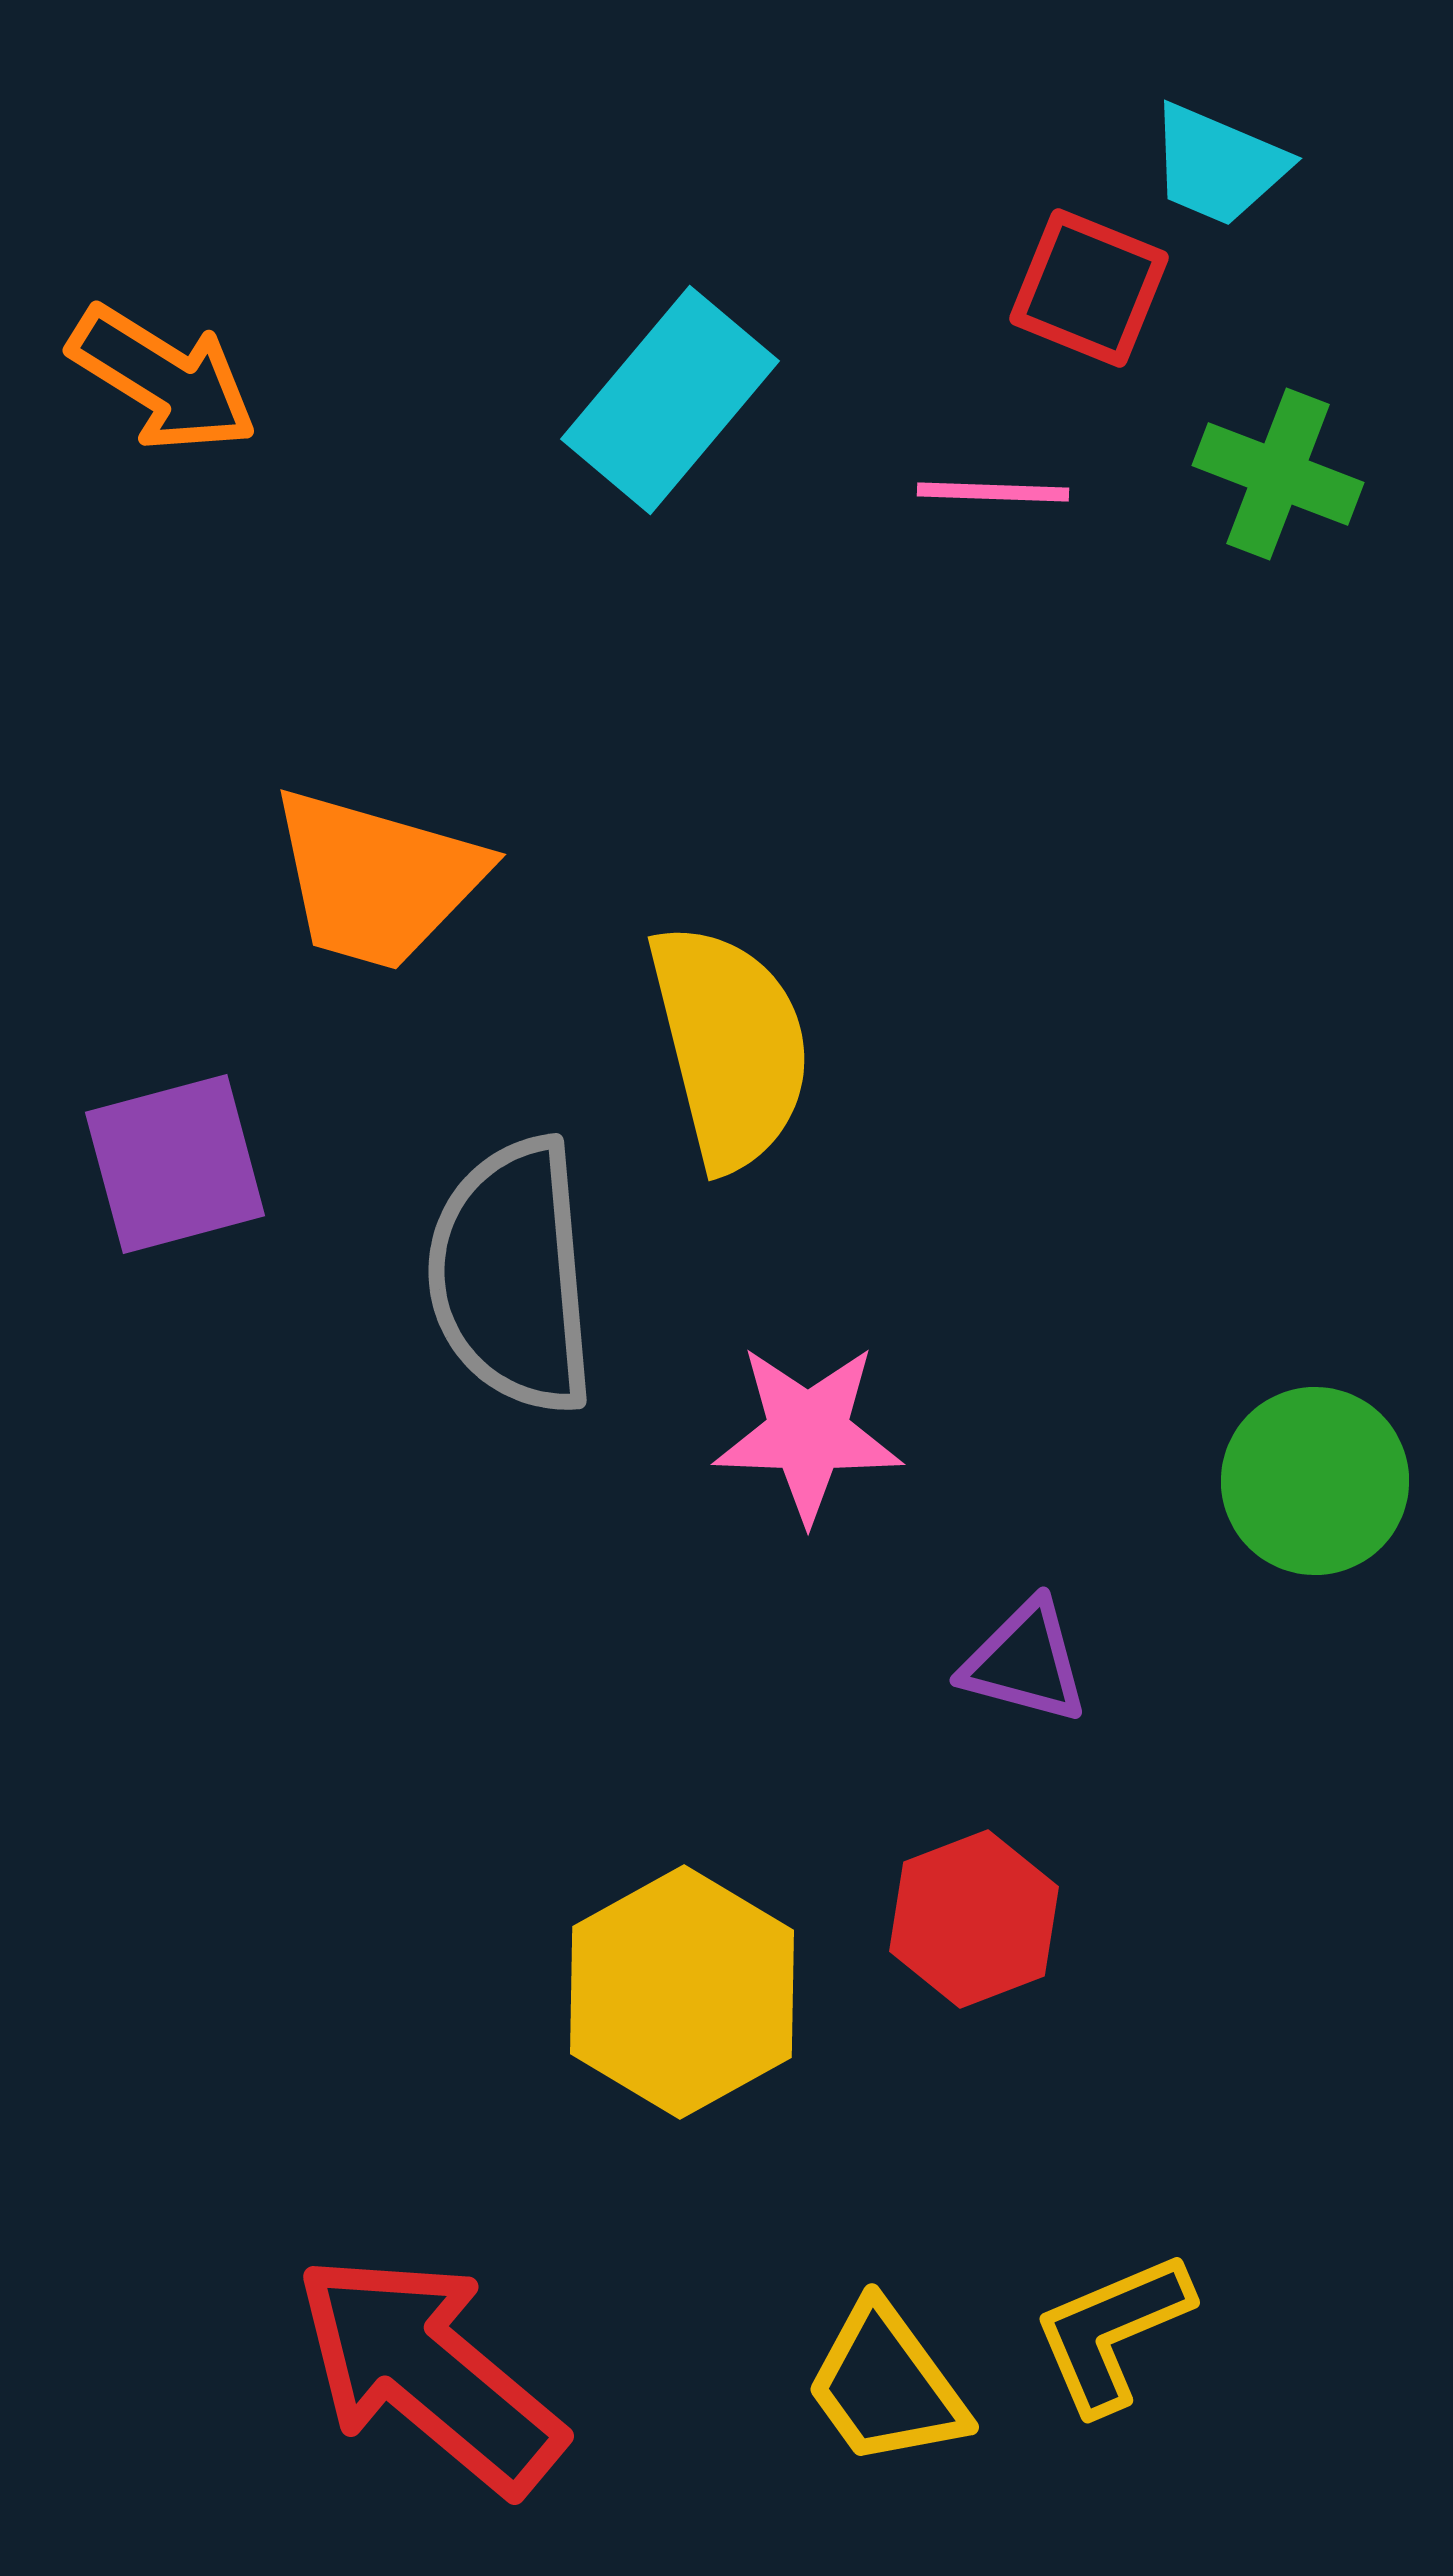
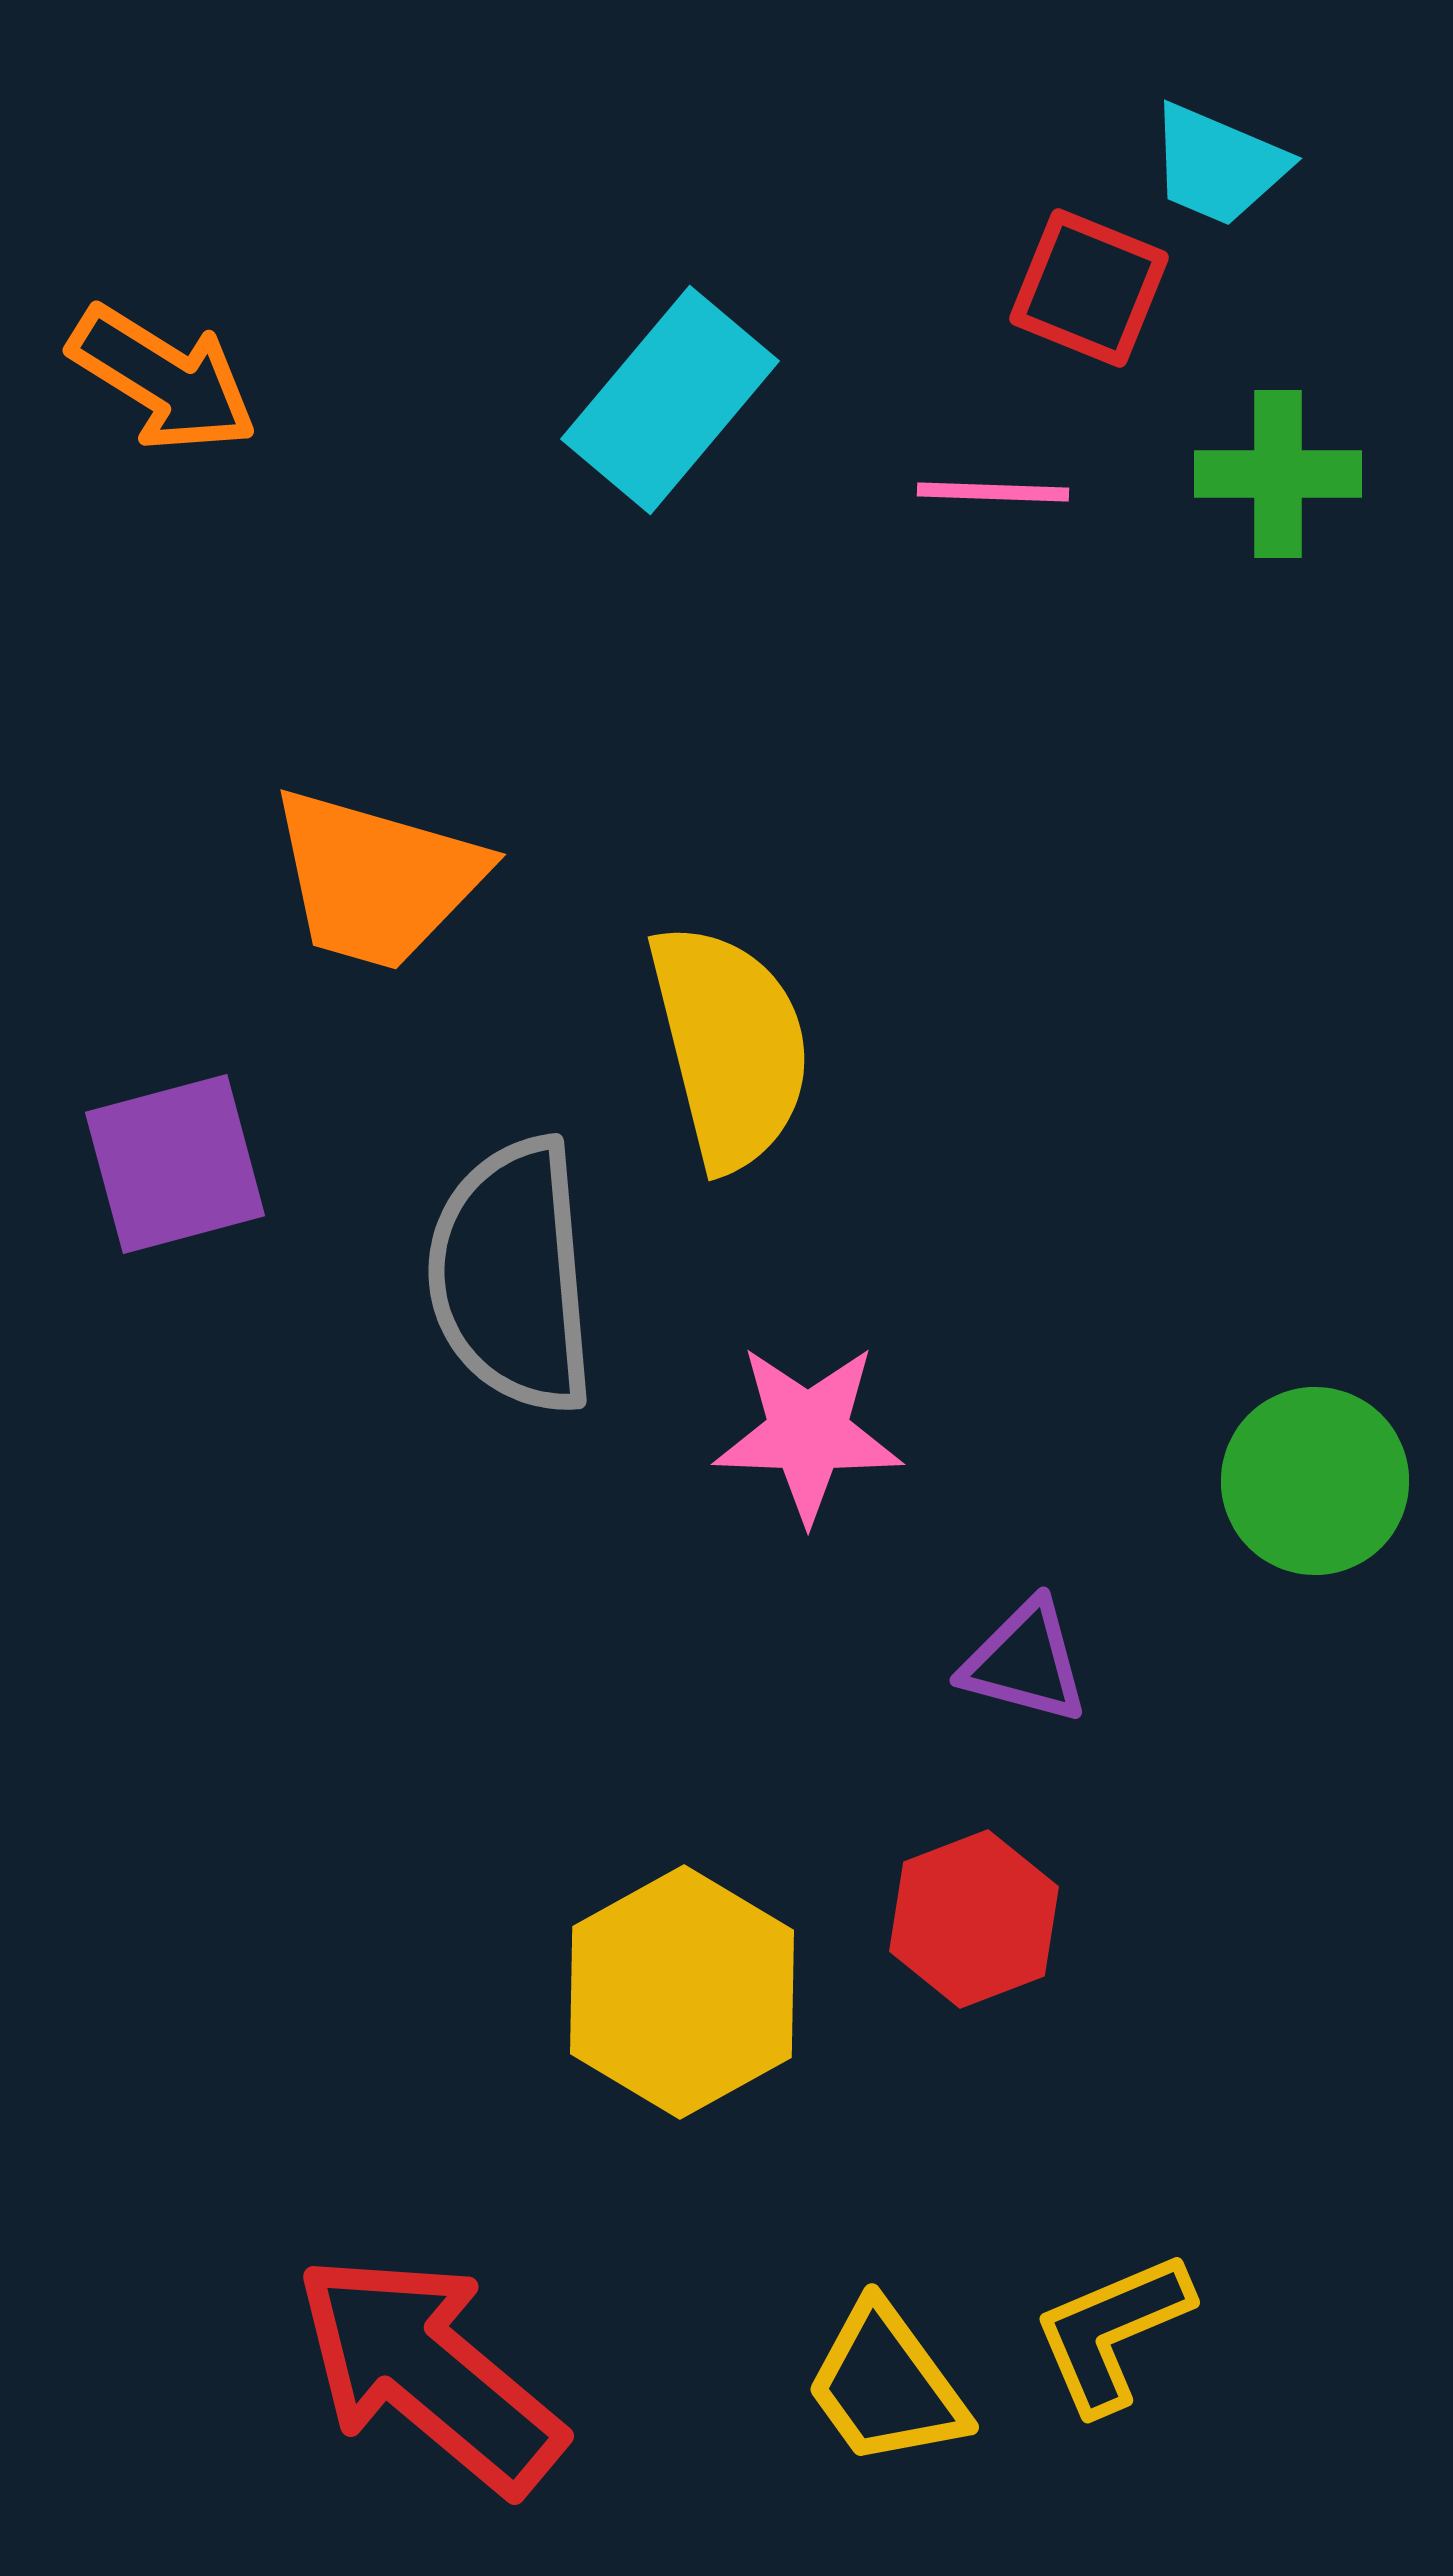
green cross: rotated 21 degrees counterclockwise
